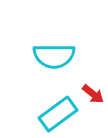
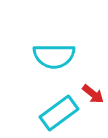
cyan rectangle: moved 1 px right, 1 px up
